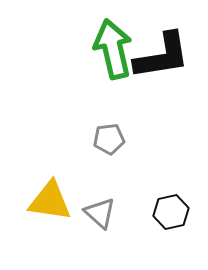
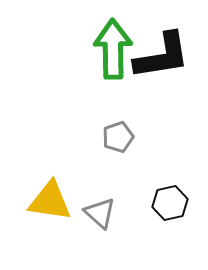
green arrow: rotated 12 degrees clockwise
gray pentagon: moved 9 px right, 2 px up; rotated 12 degrees counterclockwise
black hexagon: moved 1 px left, 9 px up
